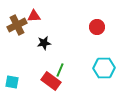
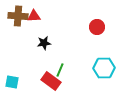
brown cross: moved 1 px right, 9 px up; rotated 30 degrees clockwise
